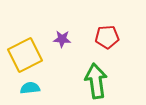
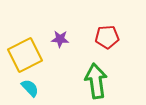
purple star: moved 2 px left
cyan semicircle: rotated 54 degrees clockwise
